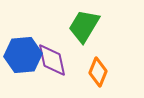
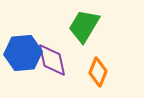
blue hexagon: moved 2 px up
